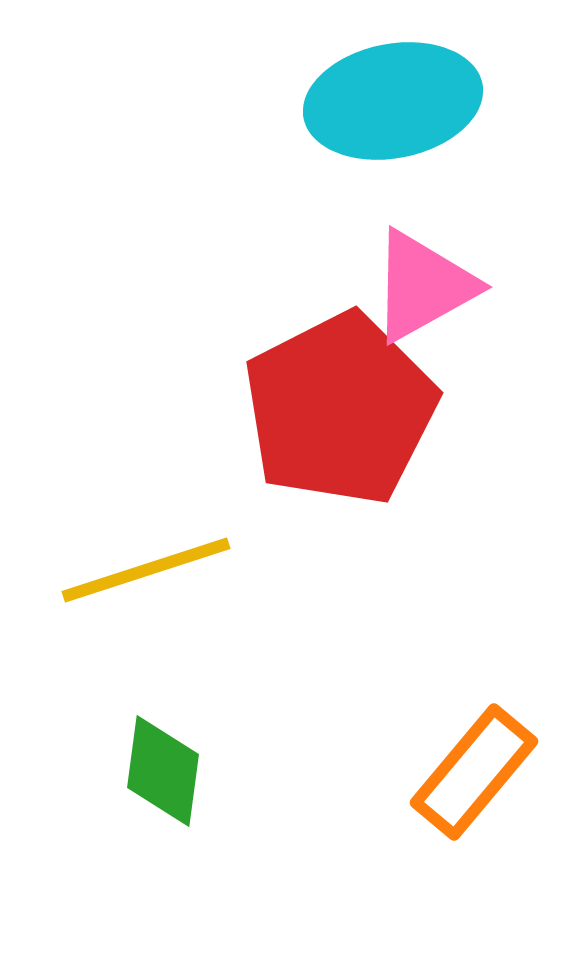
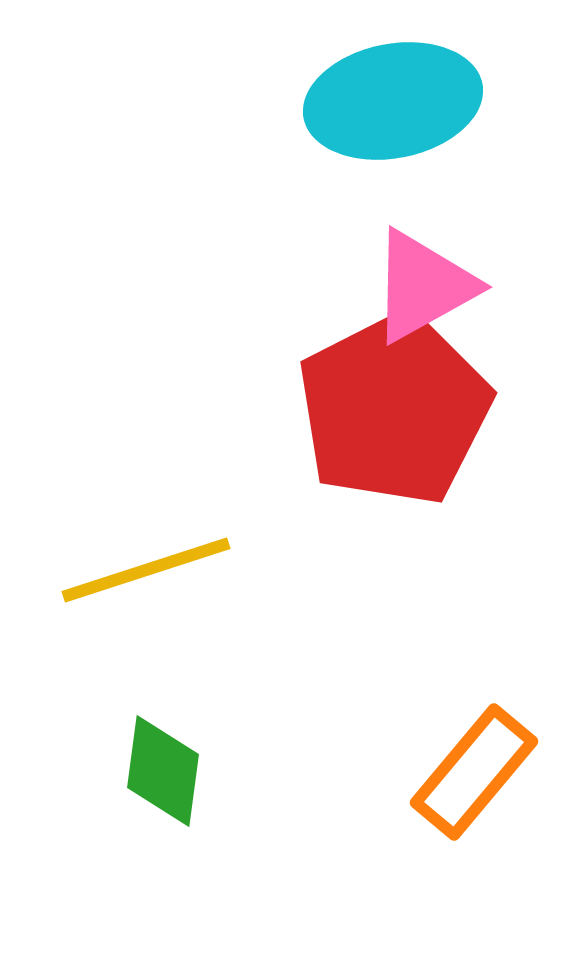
red pentagon: moved 54 px right
